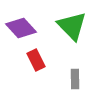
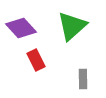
green triangle: rotated 32 degrees clockwise
gray rectangle: moved 8 px right
